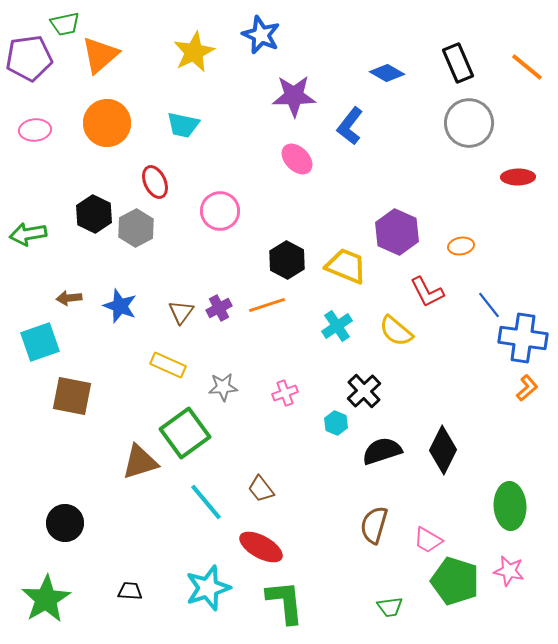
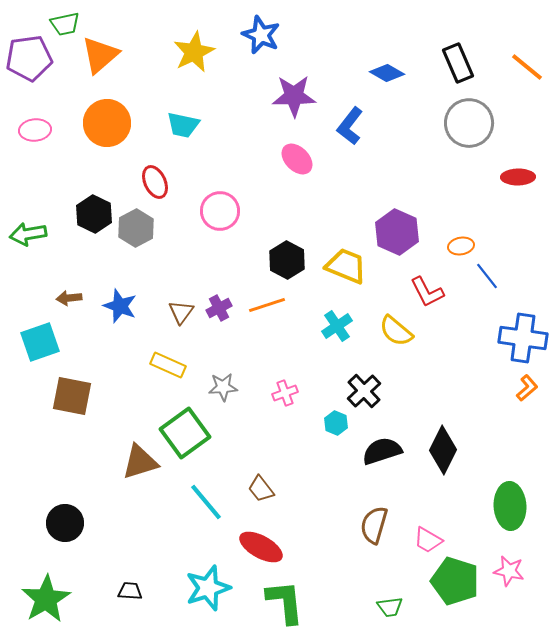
blue line at (489, 305): moved 2 px left, 29 px up
